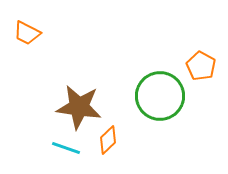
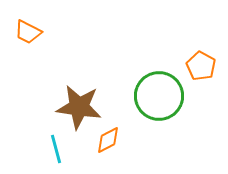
orange trapezoid: moved 1 px right, 1 px up
green circle: moved 1 px left
orange diamond: rotated 16 degrees clockwise
cyan line: moved 10 px left, 1 px down; rotated 56 degrees clockwise
